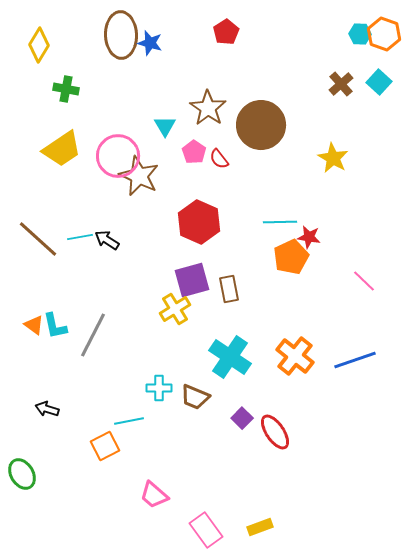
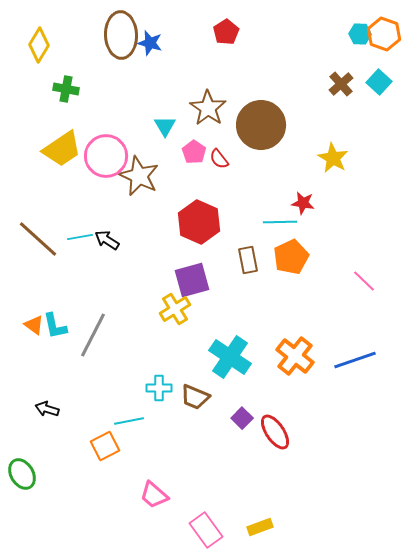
pink circle at (118, 156): moved 12 px left
red star at (309, 237): moved 6 px left, 34 px up
brown rectangle at (229, 289): moved 19 px right, 29 px up
